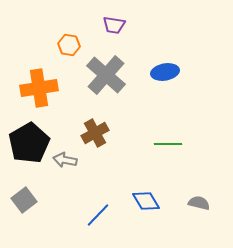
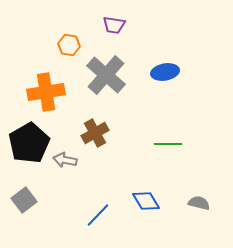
orange cross: moved 7 px right, 4 px down
